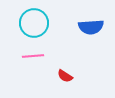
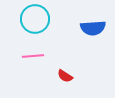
cyan circle: moved 1 px right, 4 px up
blue semicircle: moved 2 px right, 1 px down
